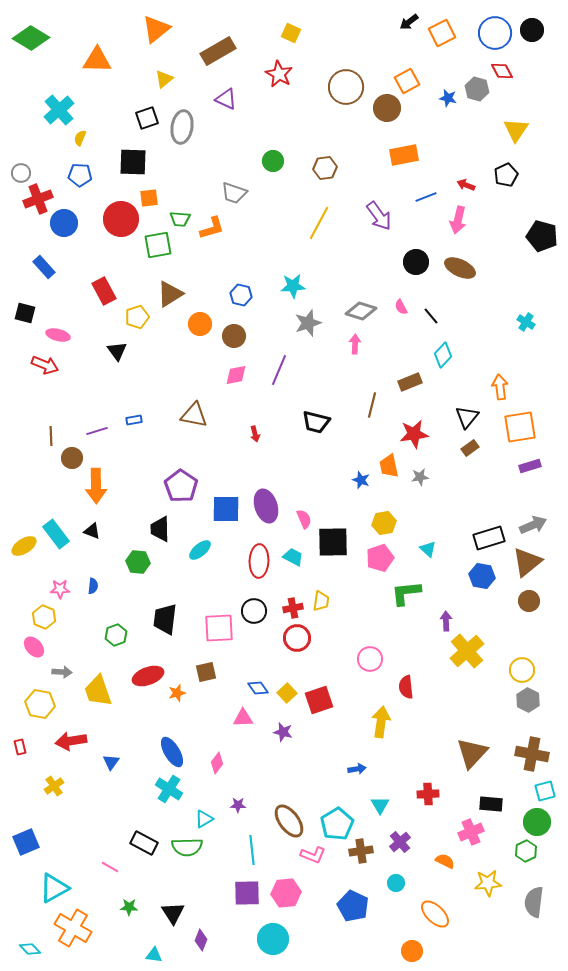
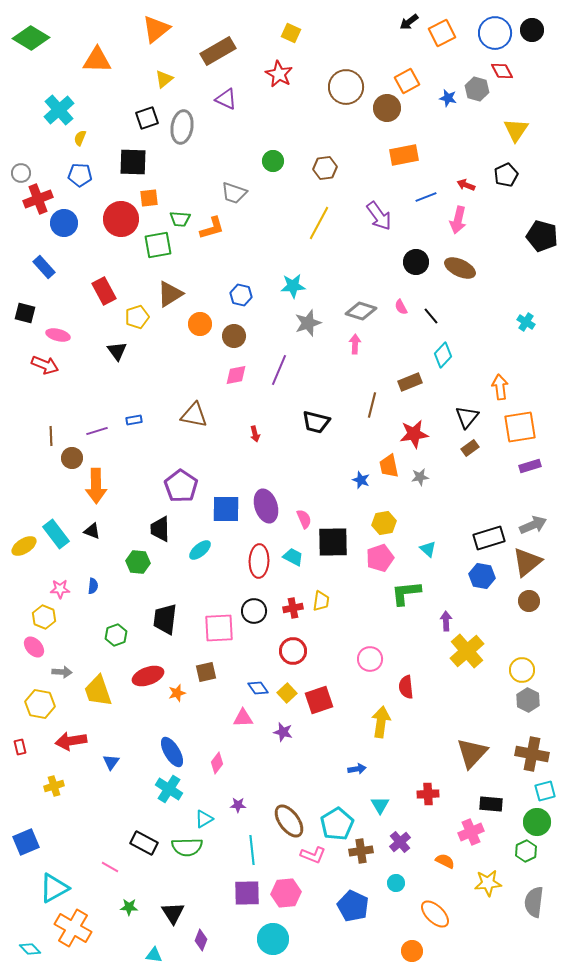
red circle at (297, 638): moved 4 px left, 13 px down
yellow cross at (54, 786): rotated 18 degrees clockwise
